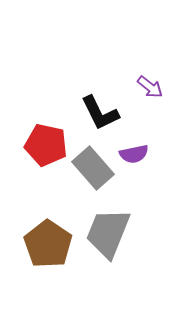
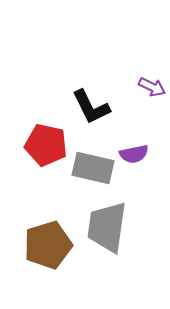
purple arrow: moved 2 px right; rotated 12 degrees counterclockwise
black L-shape: moved 9 px left, 6 px up
gray rectangle: rotated 36 degrees counterclockwise
gray trapezoid: moved 1 px left, 6 px up; rotated 14 degrees counterclockwise
brown pentagon: moved 1 px down; rotated 21 degrees clockwise
